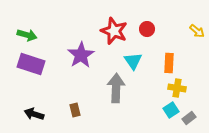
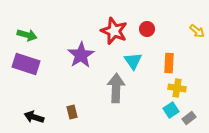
purple rectangle: moved 5 px left
brown rectangle: moved 3 px left, 2 px down
black arrow: moved 3 px down
